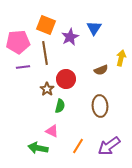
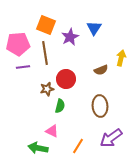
pink pentagon: moved 2 px down
brown star: rotated 24 degrees clockwise
purple arrow: moved 2 px right, 8 px up
